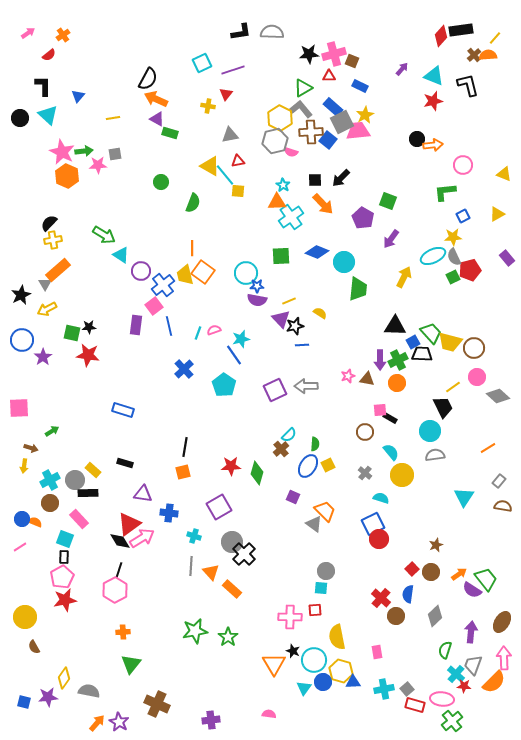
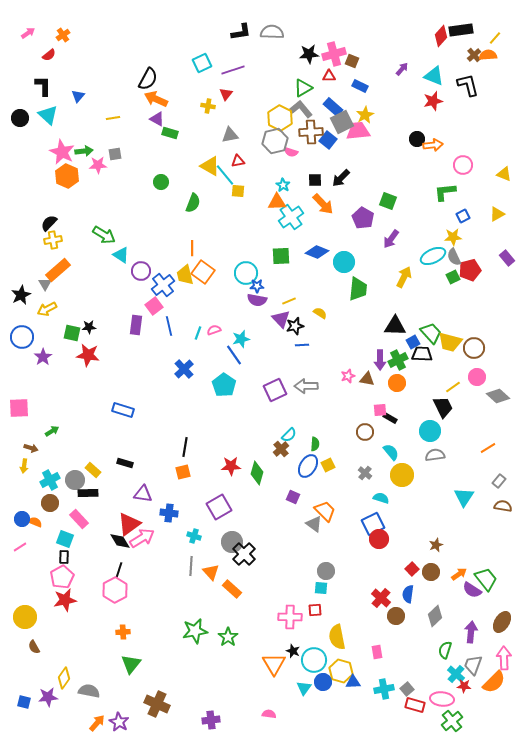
blue circle at (22, 340): moved 3 px up
